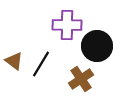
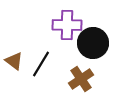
black circle: moved 4 px left, 3 px up
